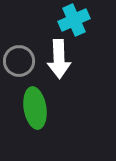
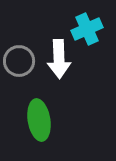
cyan cross: moved 13 px right, 9 px down
green ellipse: moved 4 px right, 12 px down
